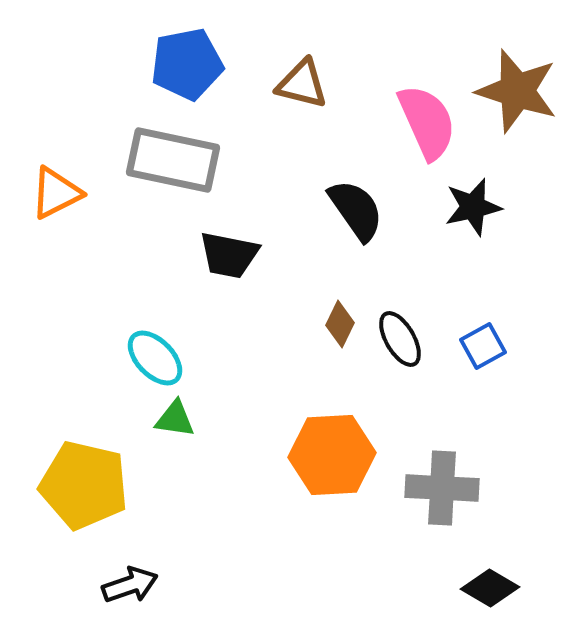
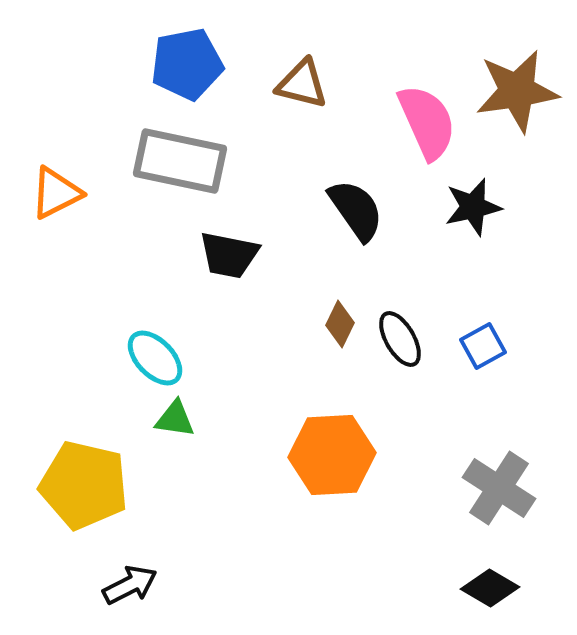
brown star: rotated 26 degrees counterclockwise
gray rectangle: moved 7 px right, 1 px down
gray cross: moved 57 px right; rotated 30 degrees clockwise
black arrow: rotated 8 degrees counterclockwise
